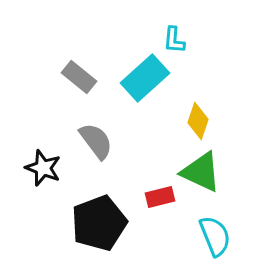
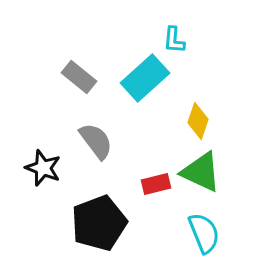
red rectangle: moved 4 px left, 13 px up
cyan semicircle: moved 11 px left, 3 px up
